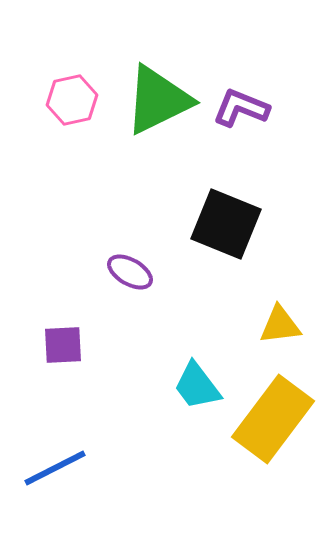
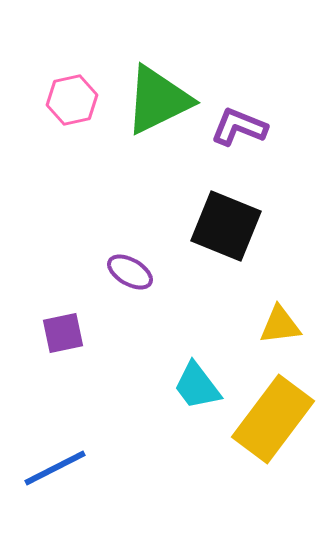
purple L-shape: moved 2 px left, 19 px down
black square: moved 2 px down
purple square: moved 12 px up; rotated 9 degrees counterclockwise
